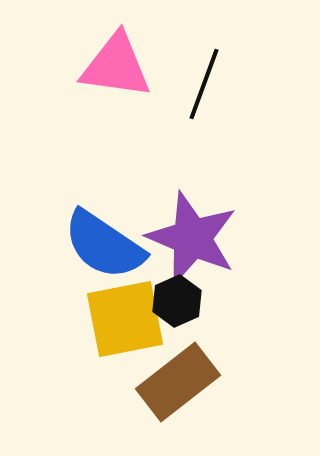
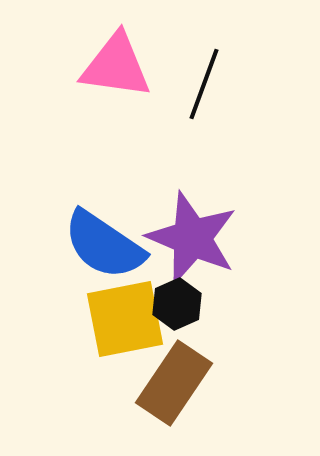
black hexagon: moved 3 px down
brown rectangle: moved 4 px left, 1 px down; rotated 18 degrees counterclockwise
